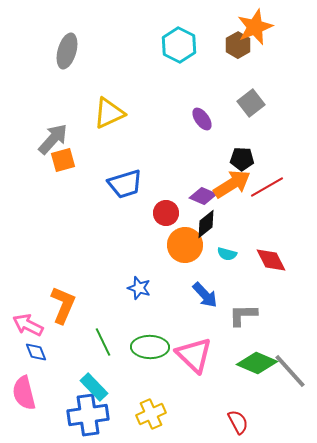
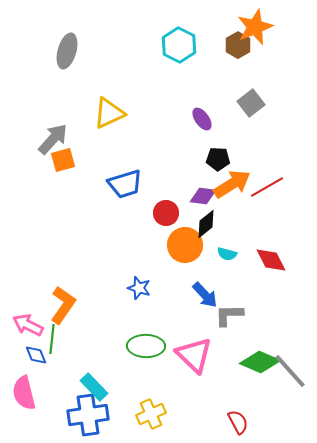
black pentagon: moved 24 px left
purple diamond: rotated 16 degrees counterclockwise
orange L-shape: rotated 12 degrees clockwise
gray L-shape: moved 14 px left
green line: moved 51 px left, 3 px up; rotated 32 degrees clockwise
green ellipse: moved 4 px left, 1 px up
blue diamond: moved 3 px down
green diamond: moved 3 px right, 1 px up
